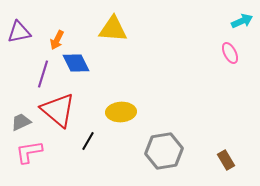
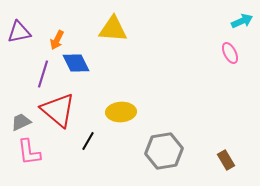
pink L-shape: rotated 88 degrees counterclockwise
